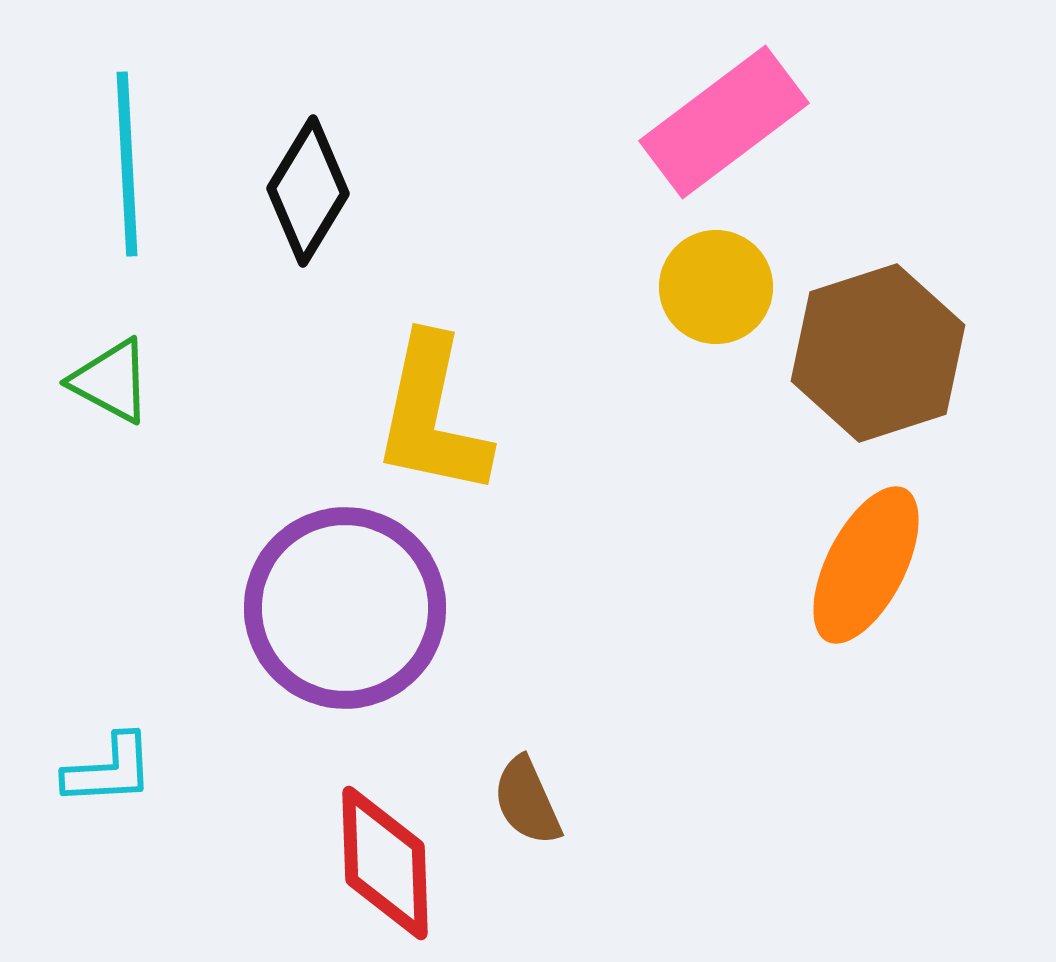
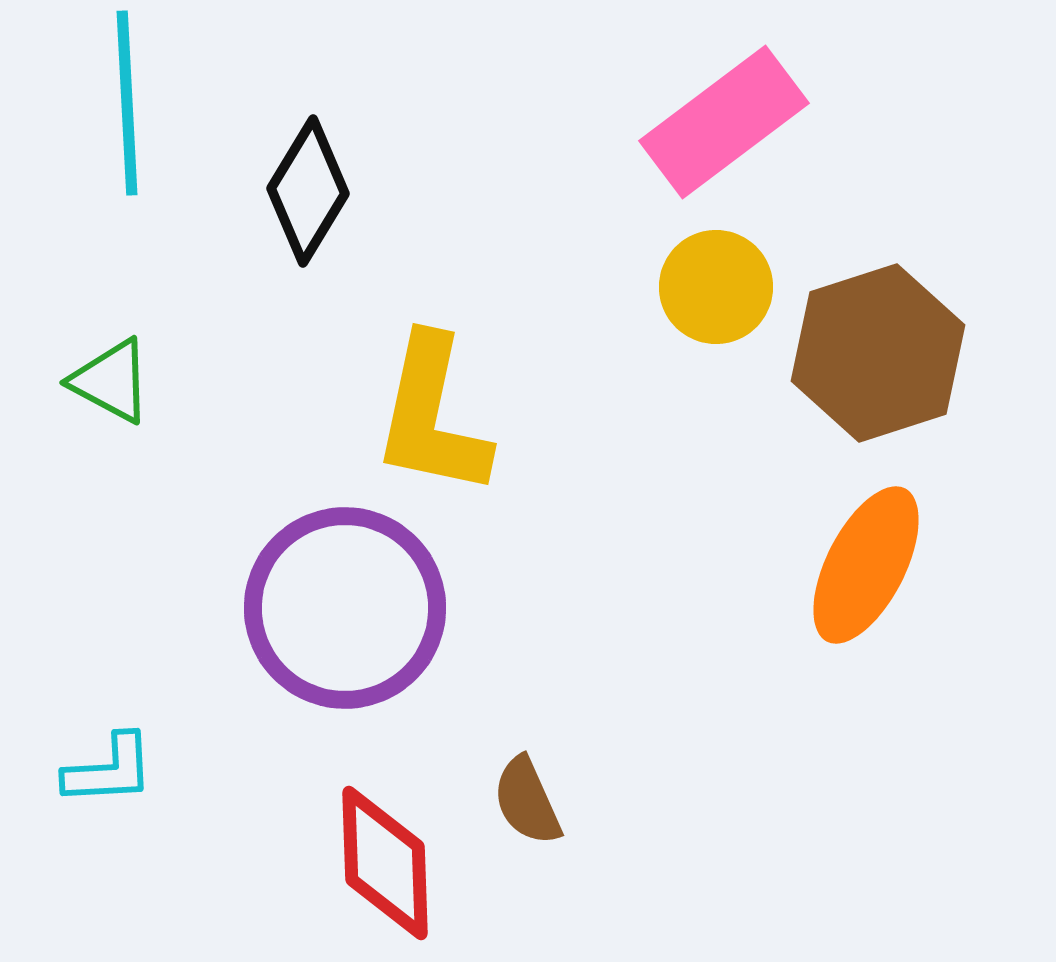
cyan line: moved 61 px up
